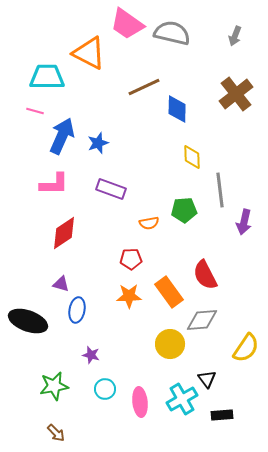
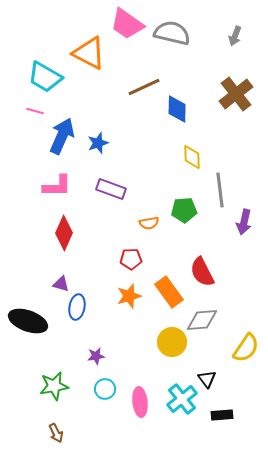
cyan trapezoid: moved 2 px left; rotated 150 degrees counterclockwise
pink L-shape: moved 3 px right, 2 px down
red diamond: rotated 32 degrees counterclockwise
red semicircle: moved 3 px left, 3 px up
orange star: rotated 15 degrees counterclockwise
blue ellipse: moved 3 px up
yellow circle: moved 2 px right, 2 px up
purple star: moved 5 px right, 1 px down; rotated 24 degrees counterclockwise
cyan cross: rotated 8 degrees counterclockwise
brown arrow: rotated 18 degrees clockwise
